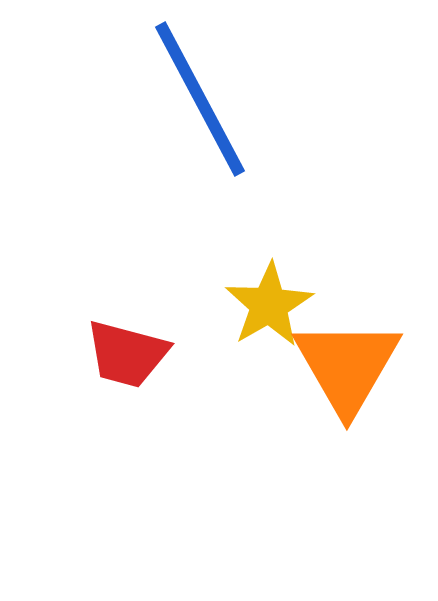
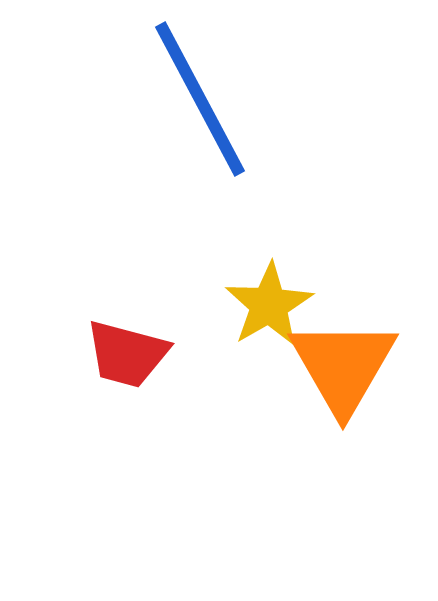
orange triangle: moved 4 px left
